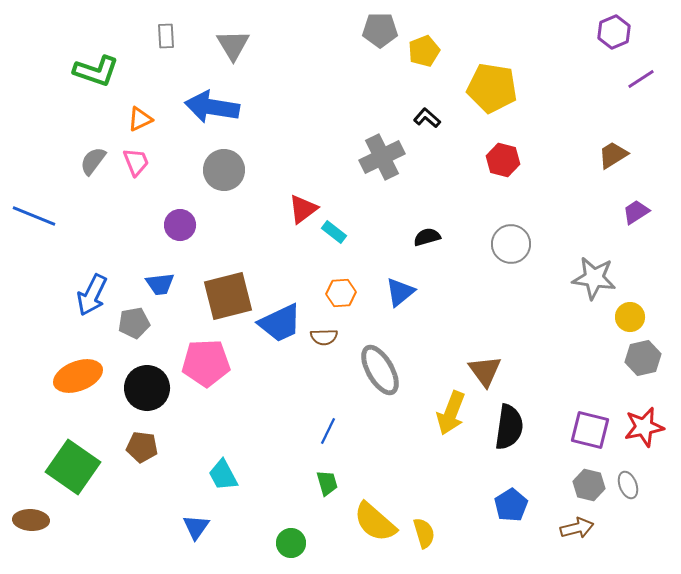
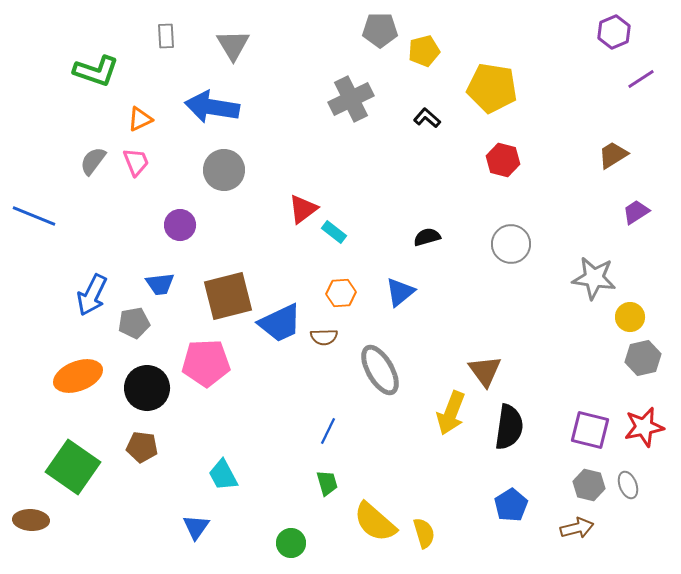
yellow pentagon at (424, 51): rotated 8 degrees clockwise
gray cross at (382, 157): moved 31 px left, 58 px up
